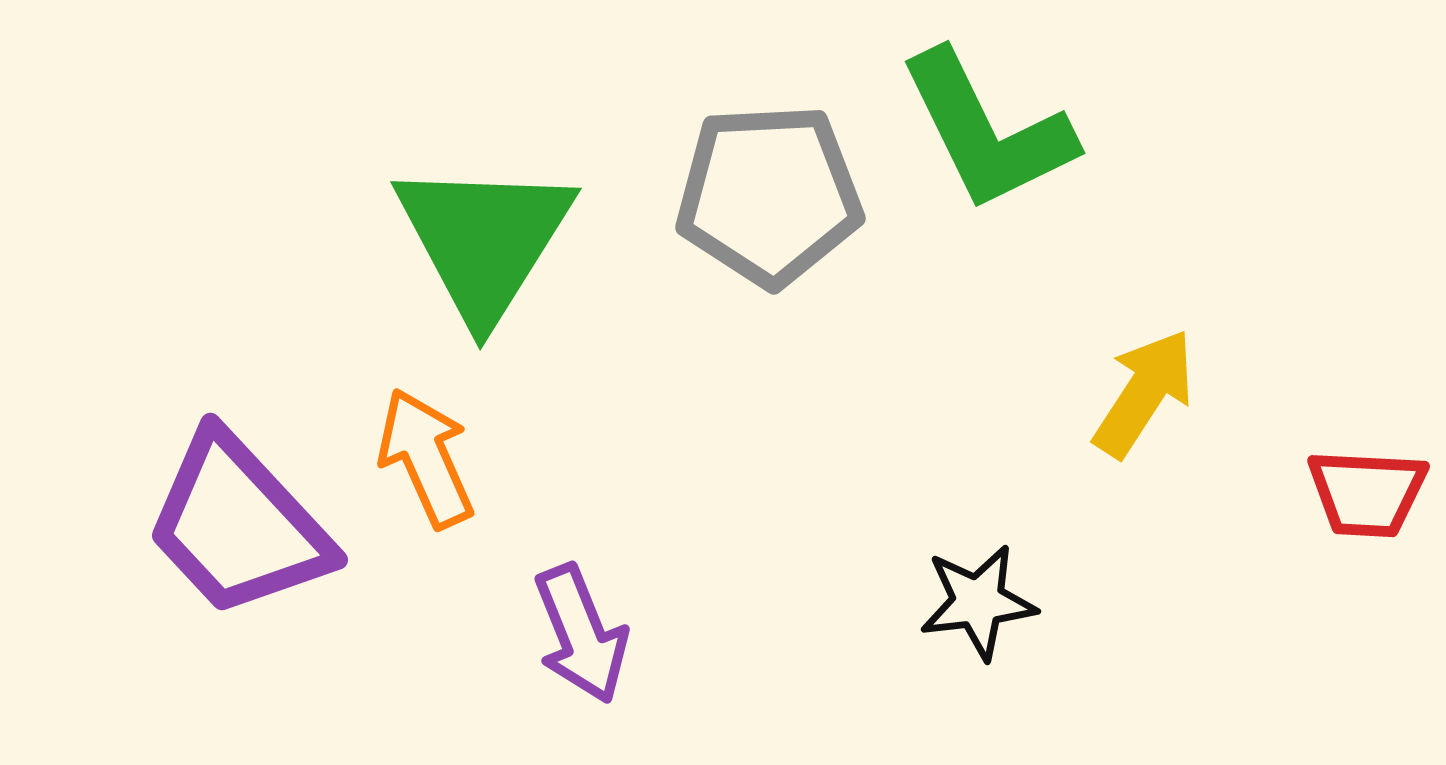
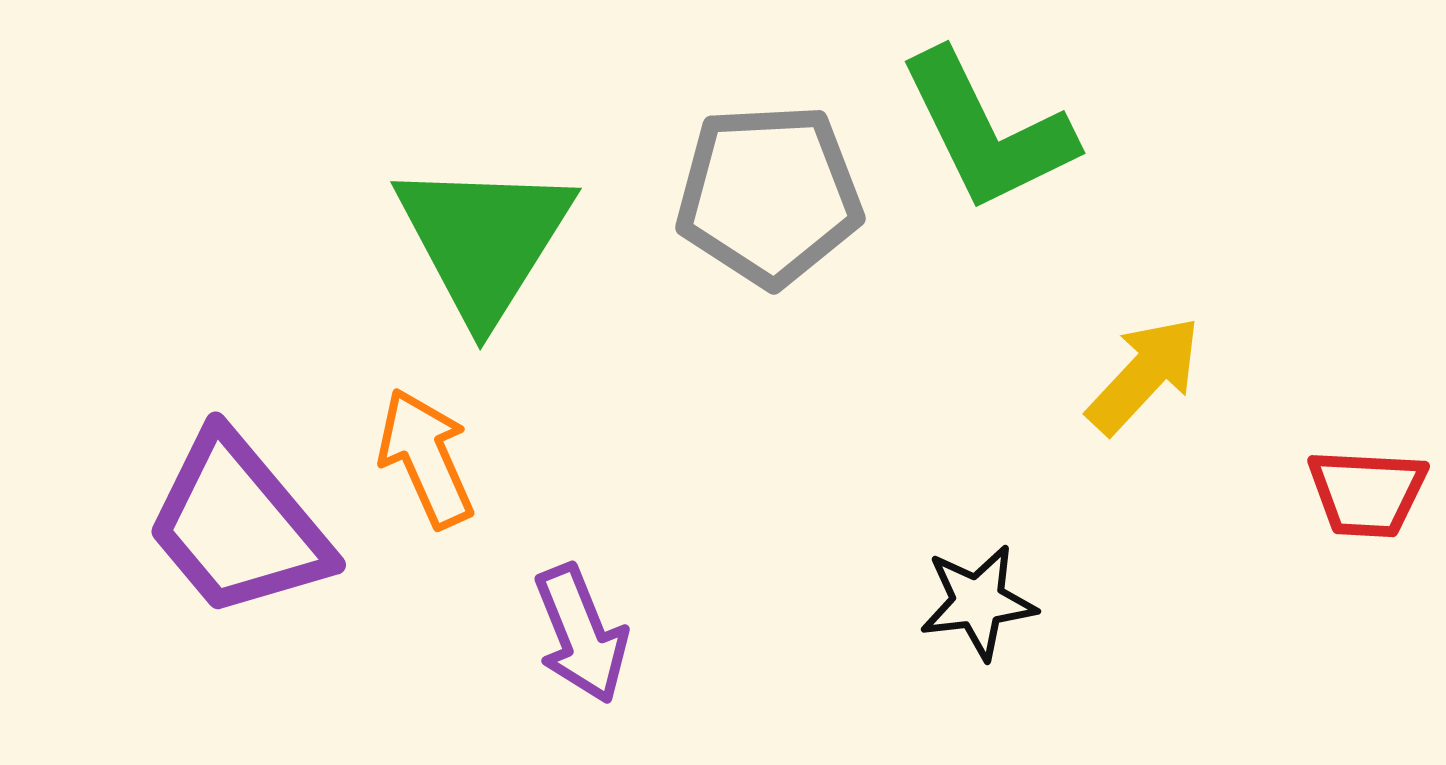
yellow arrow: moved 18 px up; rotated 10 degrees clockwise
purple trapezoid: rotated 3 degrees clockwise
